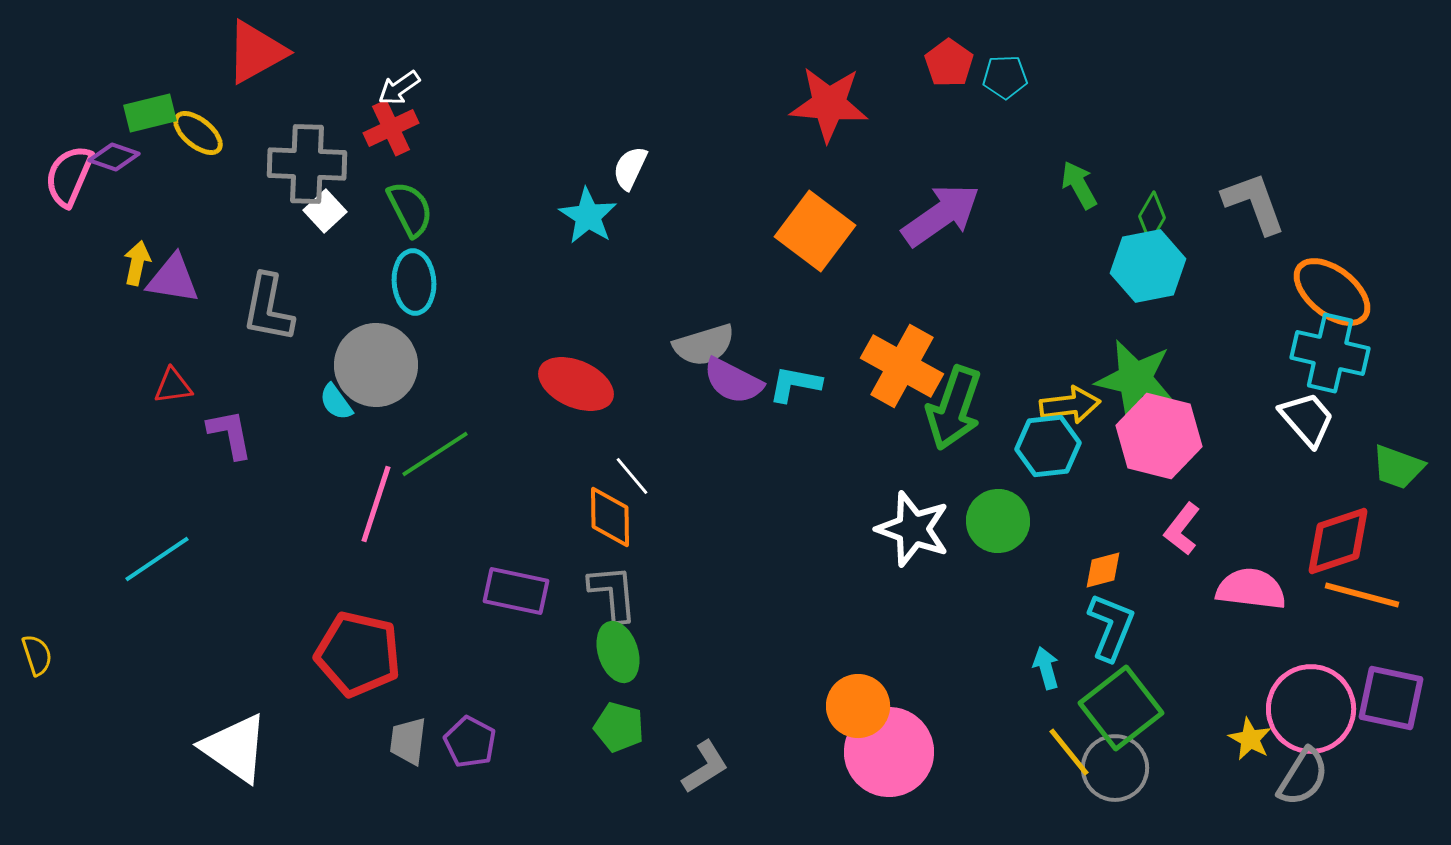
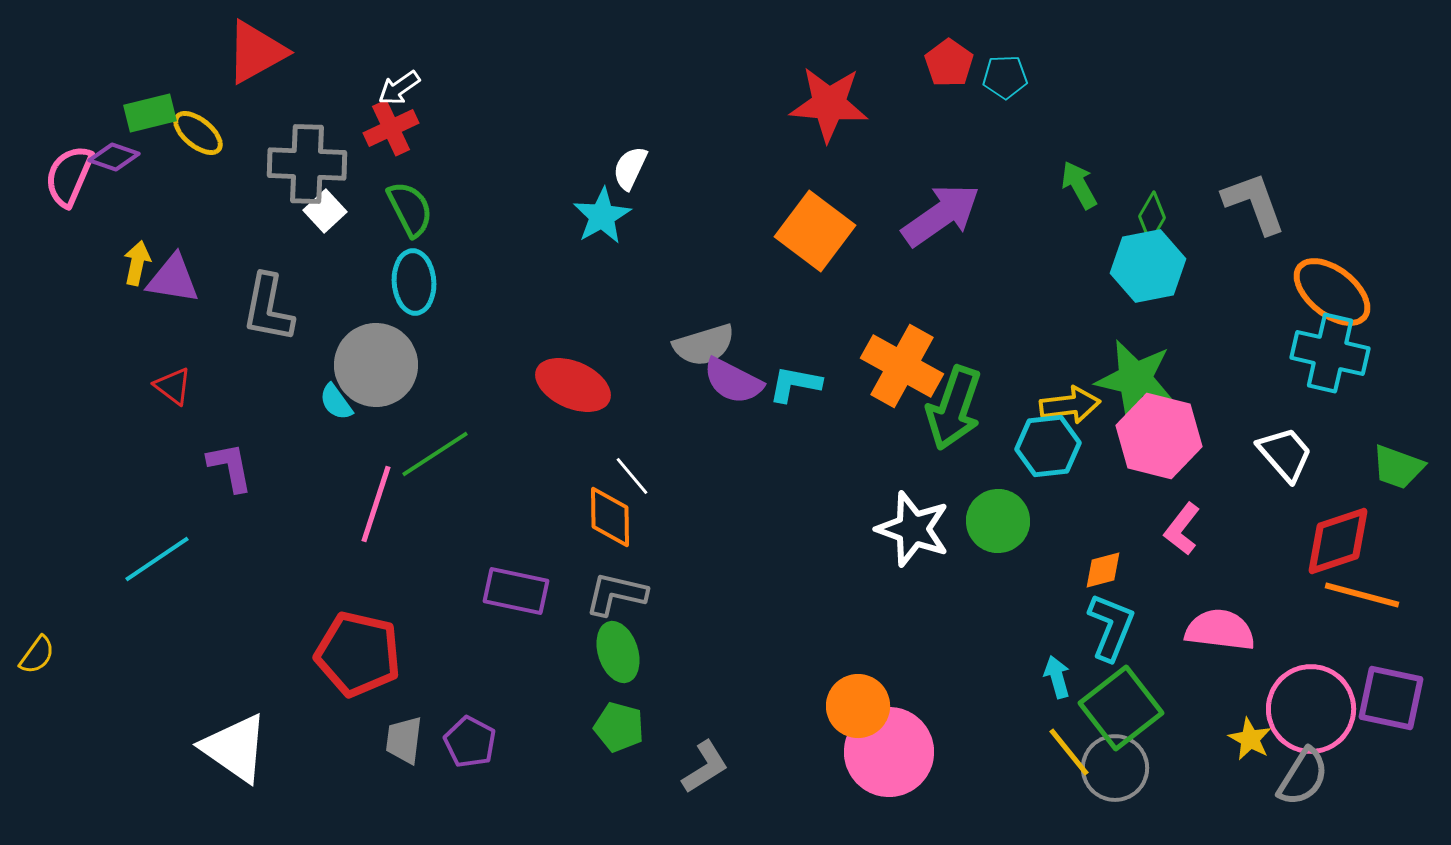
cyan star at (588, 216): moved 14 px right; rotated 10 degrees clockwise
red ellipse at (576, 384): moved 3 px left, 1 px down
red triangle at (173, 386): rotated 45 degrees clockwise
white trapezoid at (1307, 419): moved 22 px left, 35 px down
purple L-shape at (230, 434): moved 33 px down
pink semicircle at (1251, 589): moved 31 px left, 41 px down
gray L-shape at (613, 593): moved 3 px right, 1 px down; rotated 72 degrees counterclockwise
yellow semicircle at (37, 655): rotated 54 degrees clockwise
cyan arrow at (1046, 668): moved 11 px right, 9 px down
gray trapezoid at (408, 741): moved 4 px left, 1 px up
